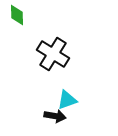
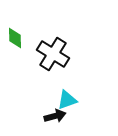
green diamond: moved 2 px left, 23 px down
black arrow: rotated 25 degrees counterclockwise
